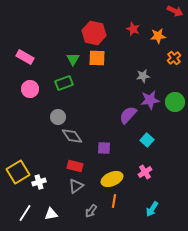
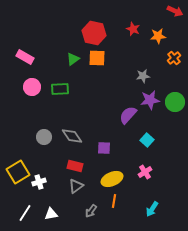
green triangle: rotated 24 degrees clockwise
green rectangle: moved 4 px left, 6 px down; rotated 18 degrees clockwise
pink circle: moved 2 px right, 2 px up
gray circle: moved 14 px left, 20 px down
